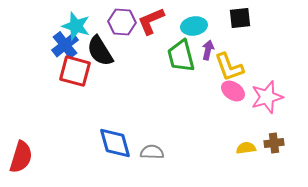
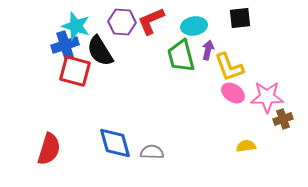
blue cross: rotated 20 degrees clockwise
pink ellipse: moved 2 px down
pink star: rotated 16 degrees clockwise
brown cross: moved 9 px right, 24 px up; rotated 12 degrees counterclockwise
yellow semicircle: moved 2 px up
red semicircle: moved 28 px right, 8 px up
